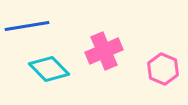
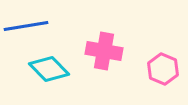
blue line: moved 1 px left
pink cross: rotated 33 degrees clockwise
